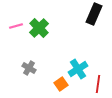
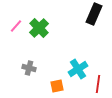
pink line: rotated 32 degrees counterclockwise
gray cross: rotated 16 degrees counterclockwise
orange square: moved 4 px left, 2 px down; rotated 24 degrees clockwise
